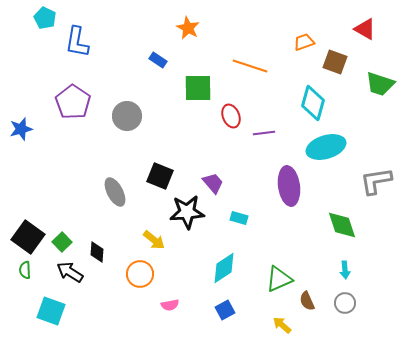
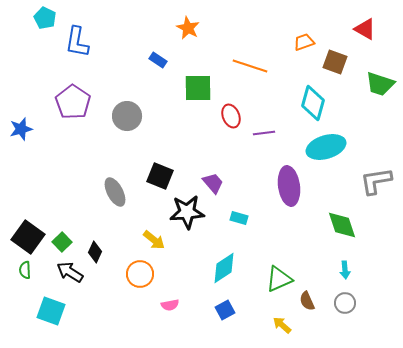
black diamond at (97, 252): moved 2 px left; rotated 20 degrees clockwise
